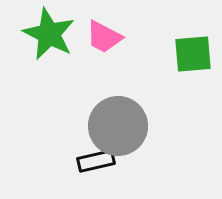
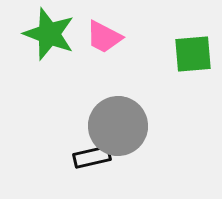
green star: rotated 6 degrees counterclockwise
black rectangle: moved 4 px left, 4 px up
